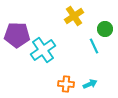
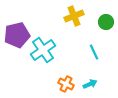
yellow cross: rotated 12 degrees clockwise
green circle: moved 1 px right, 7 px up
purple pentagon: rotated 15 degrees counterclockwise
cyan line: moved 6 px down
orange cross: rotated 21 degrees clockwise
